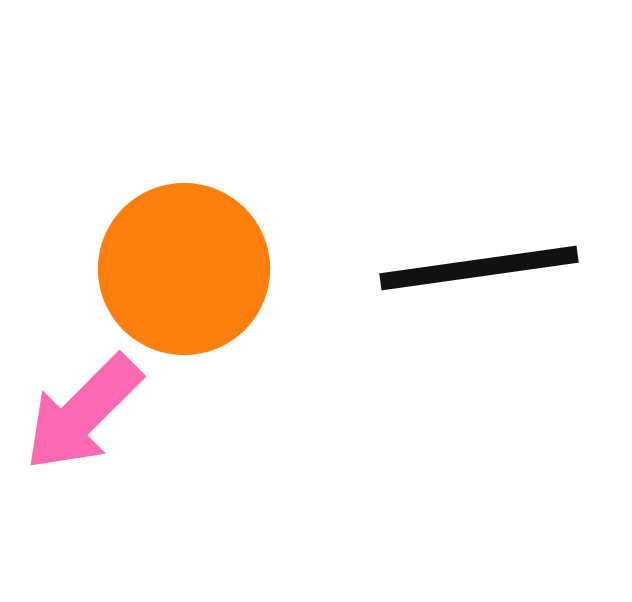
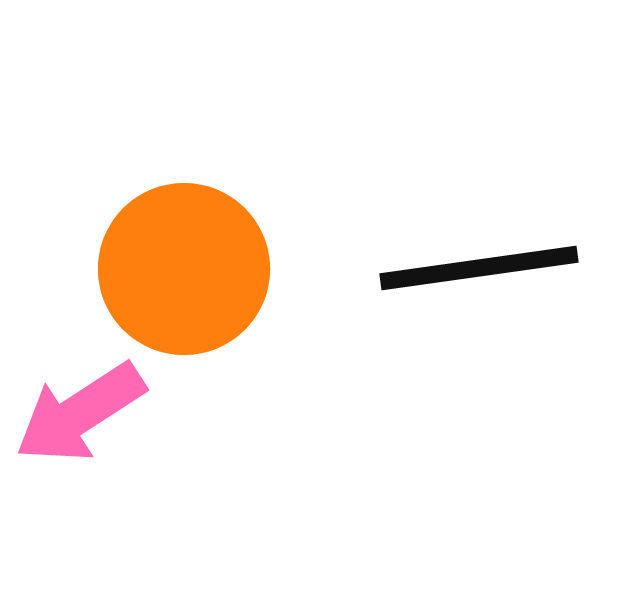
pink arrow: moved 3 px left; rotated 12 degrees clockwise
